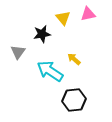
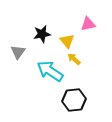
pink triangle: moved 10 px down
yellow triangle: moved 4 px right, 23 px down
